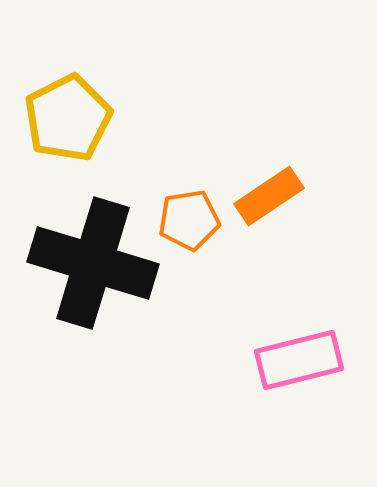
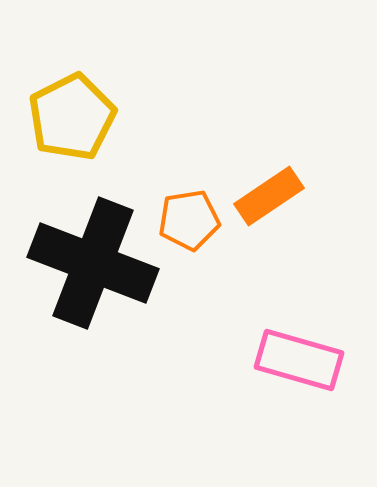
yellow pentagon: moved 4 px right, 1 px up
black cross: rotated 4 degrees clockwise
pink rectangle: rotated 30 degrees clockwise
